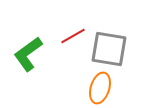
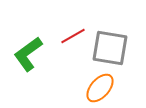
gray square: moved 1 px right, 1 px up
orange ellipse: rotated 24 degrees clockwise
